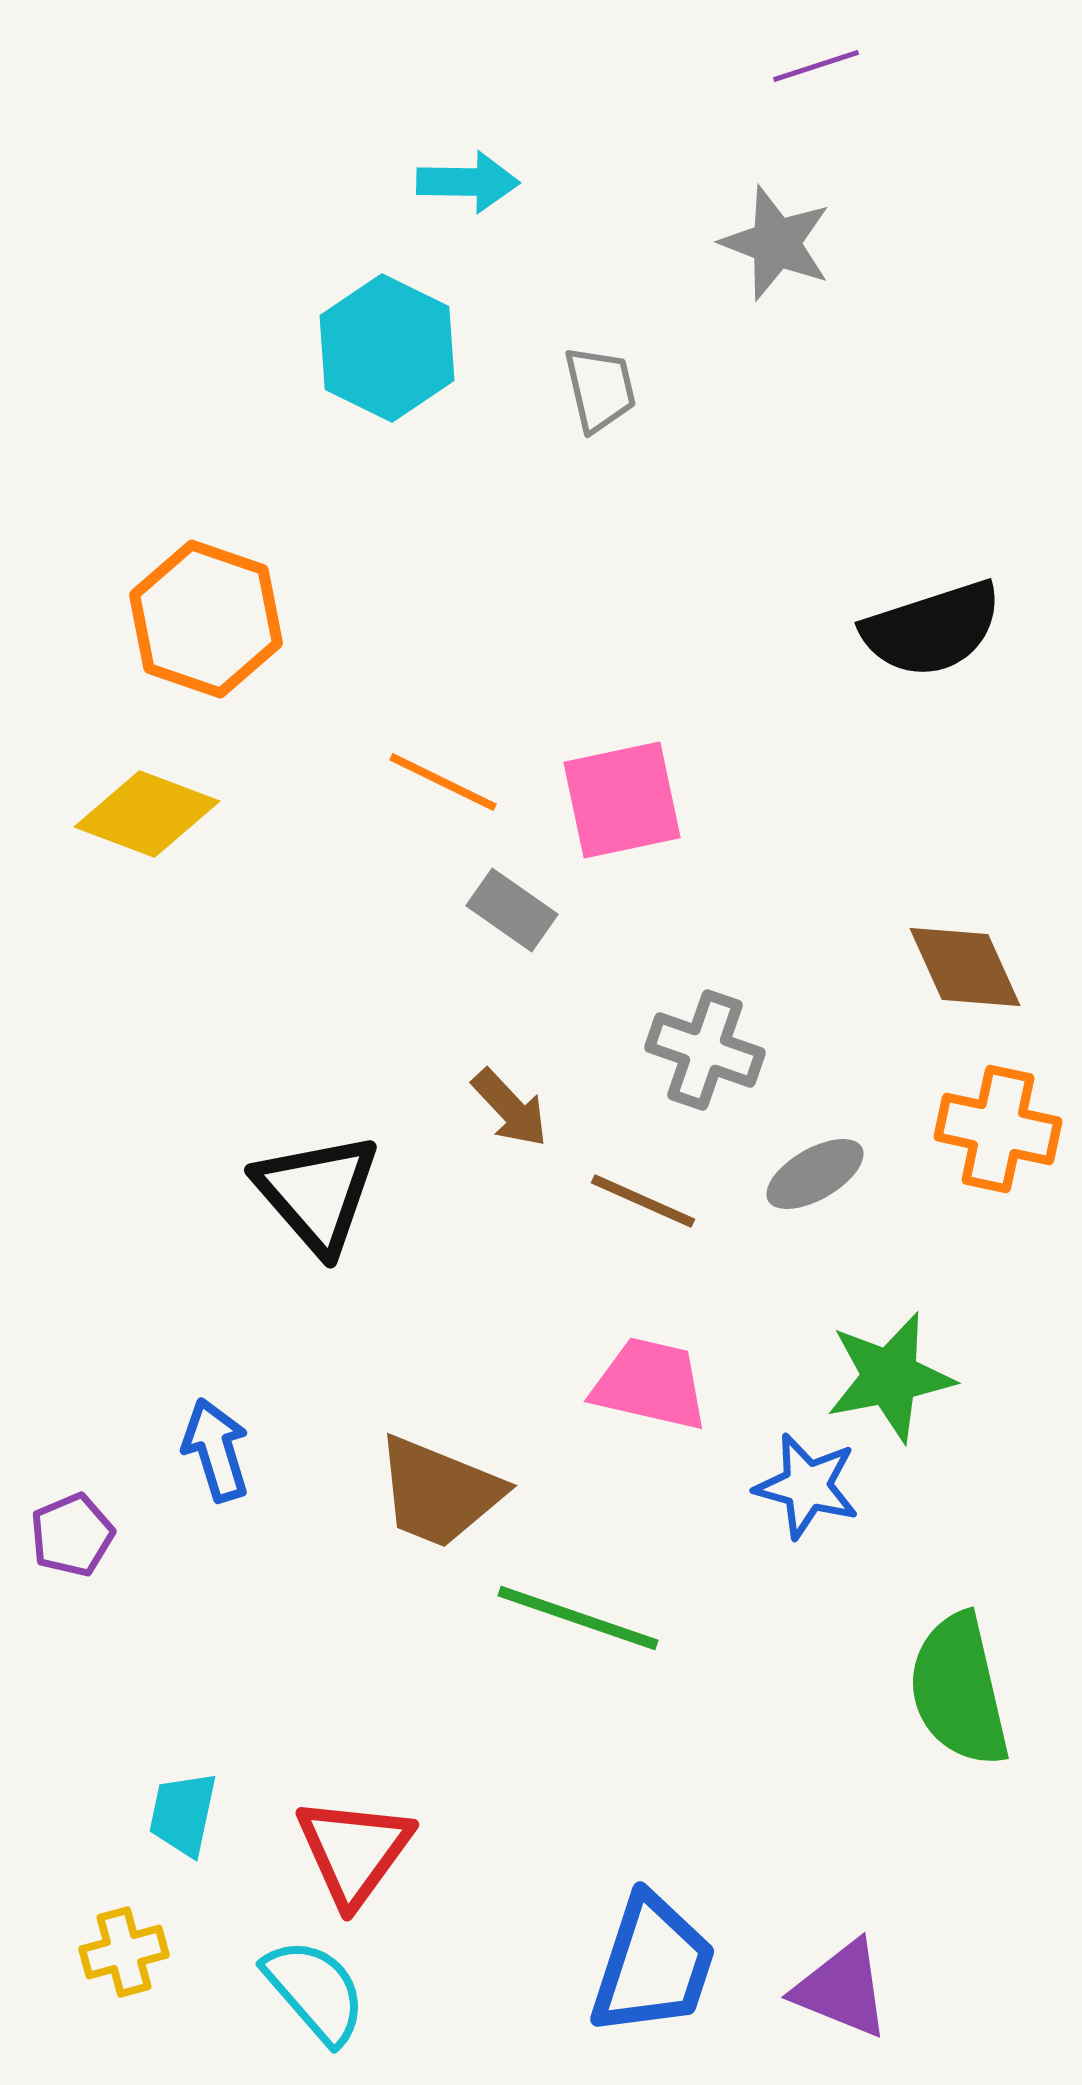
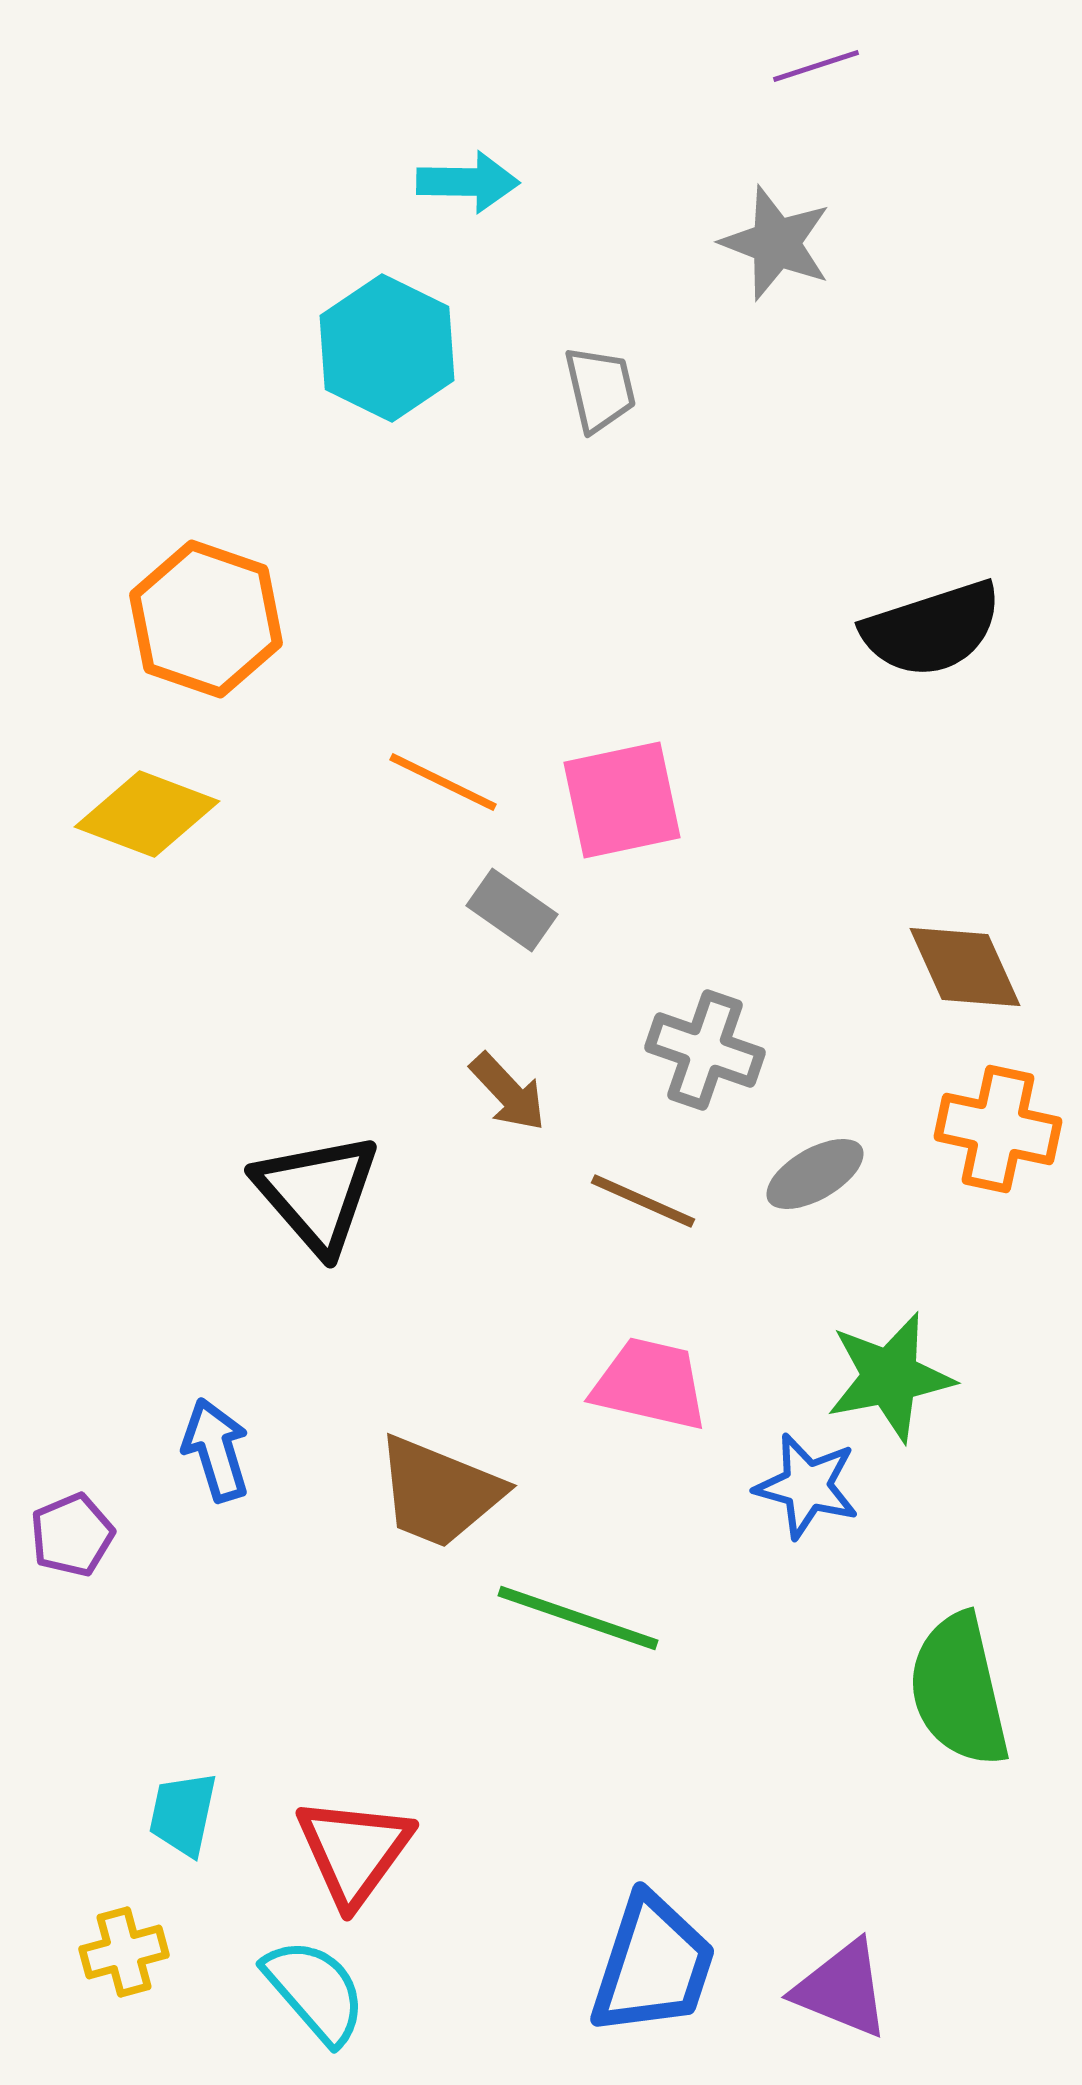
brown arrow: moved 2 px left, 16 px up
